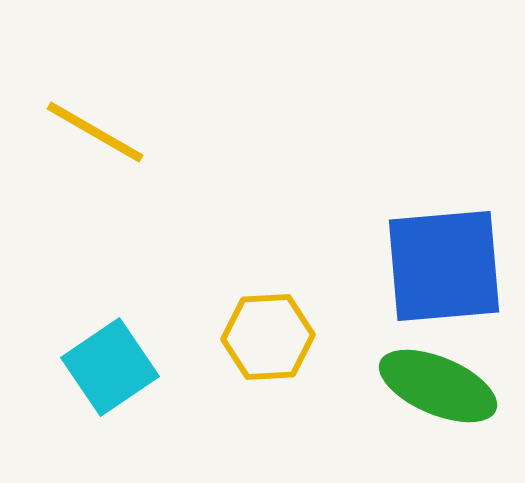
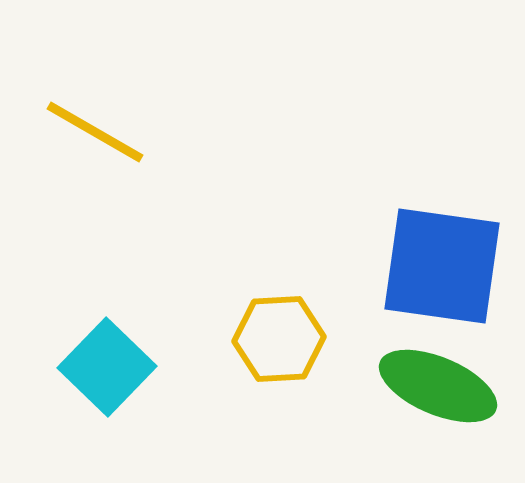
blue square: moved 2 px left; rotated 13 degrees clockwise
yellow hexagon: moved 11 px right, 2 px down
cyan square: moved 3 px left; rotated 12 degrees counterclockwise
